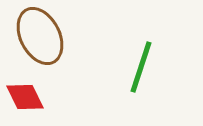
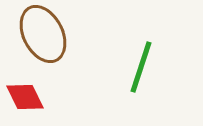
brown ellipse: moved 3 px right, 2 px up
